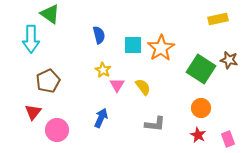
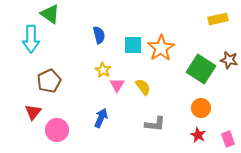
brown pentagon: moved 1 px right
